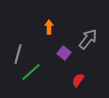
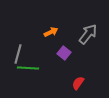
orange arrow: moved 2 px right, 5 px down; rotated 64 degrees clockwise
gray arrow: moved 5 px up
green line: moved 3 px left, 4 px up; rotated 45 degrees clockwise
red semicircle: moved 3 px down
